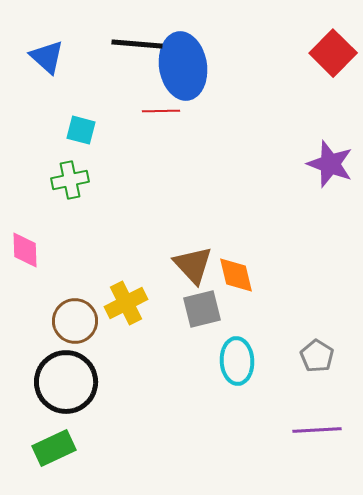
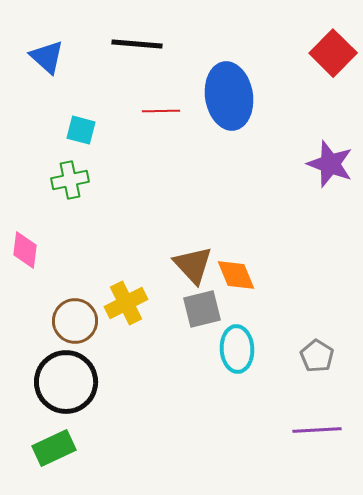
blue ellipse: moved 46 px right, 30 px down
pink diamond: rotated 9 degrees clockwise
orange diamond: rotated 9 degrees counterclockwise
cyan ellipse: moved 12 px up
